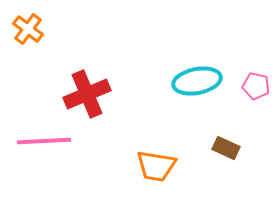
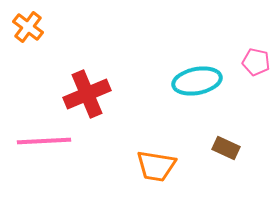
orange cross: moved 2 px up
pink pentagon: moved 24 px up
